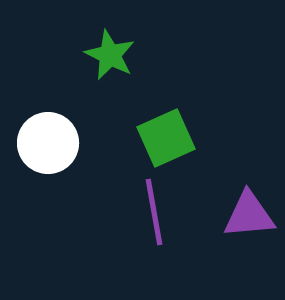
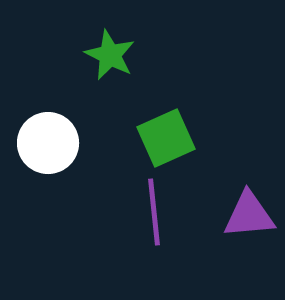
purple line: rotated 4 degrees clockwise
